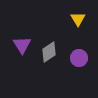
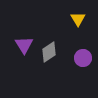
purple triangle: moved 2 px right
purple circle: moved 4 px right
